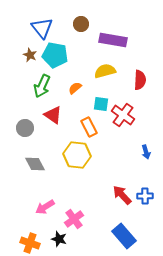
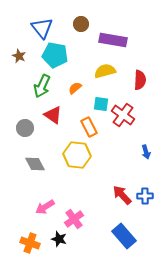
brown star: moved 11 px left, 1 px down
